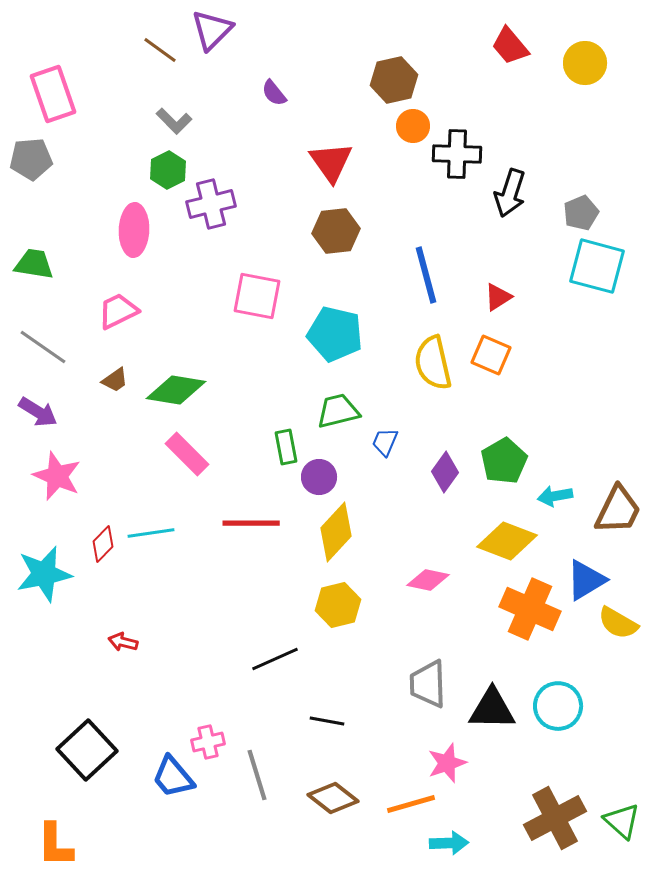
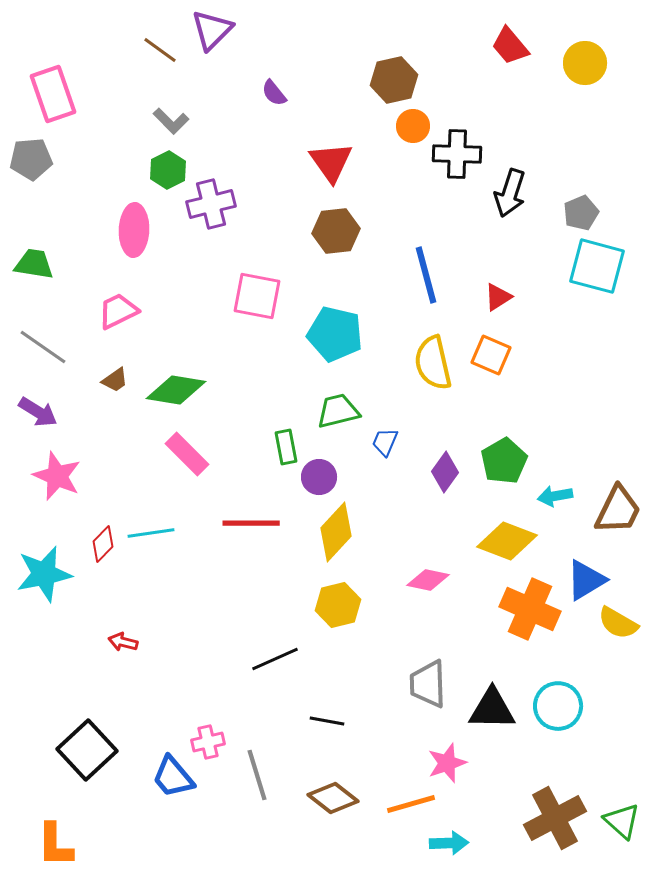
gray L-shape at (174, 121): moved 3 px left
